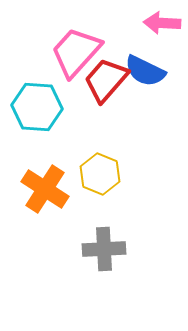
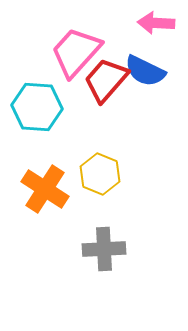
pink arrow: moved 6 px left
